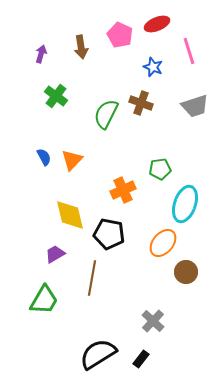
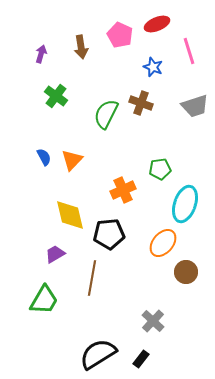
black pentagon: rotated 16 degrees counterclockwise
